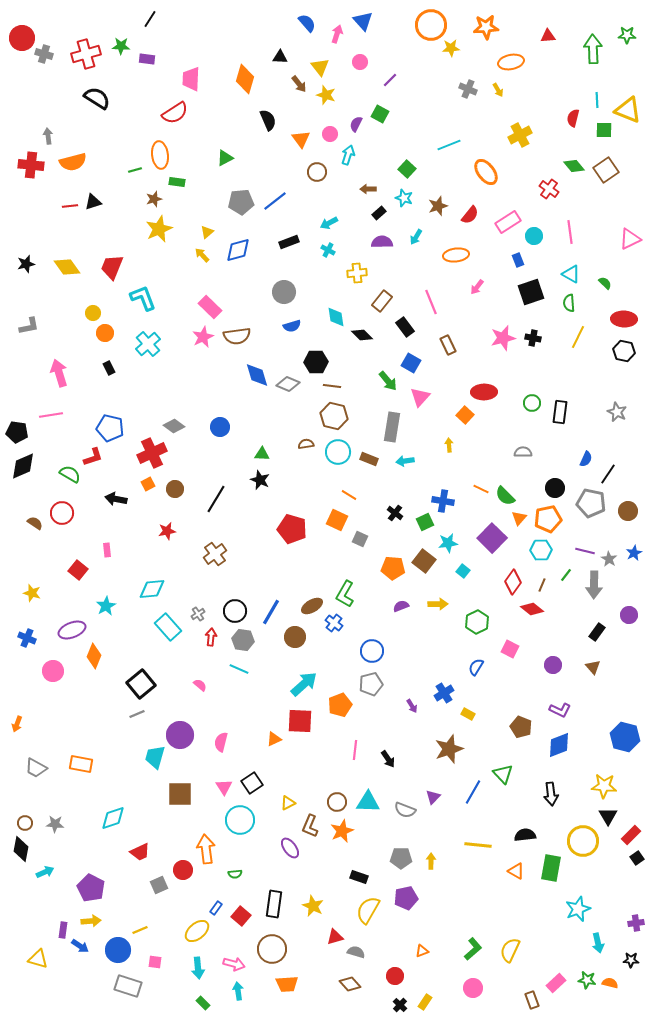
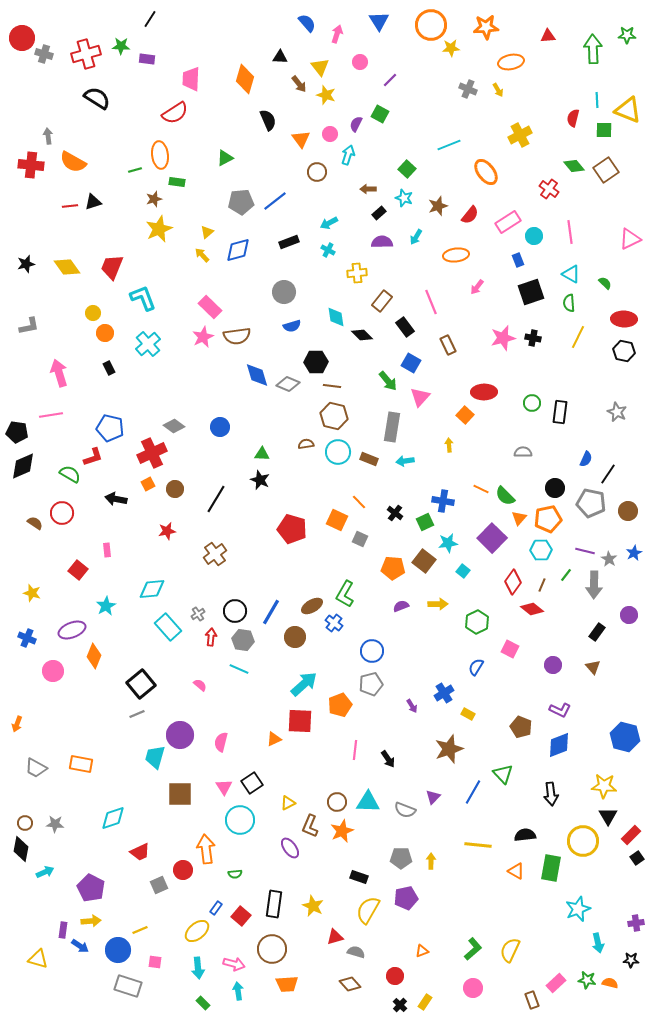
blue triangle at (363, 21): moved 16 px right; rotated 10 degrees clockwise
orange semicircle at (73, 162): rotated 44 degrees clockwise
orange line at (349, 495): moved 10 px right, 7 px down; rotated 14 degrees clockwise
